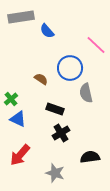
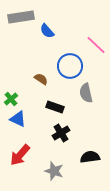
blue circle: moved 2 px up
black rectangle: moved 2 px up
gray star: moved 1 px left, 2 px up
